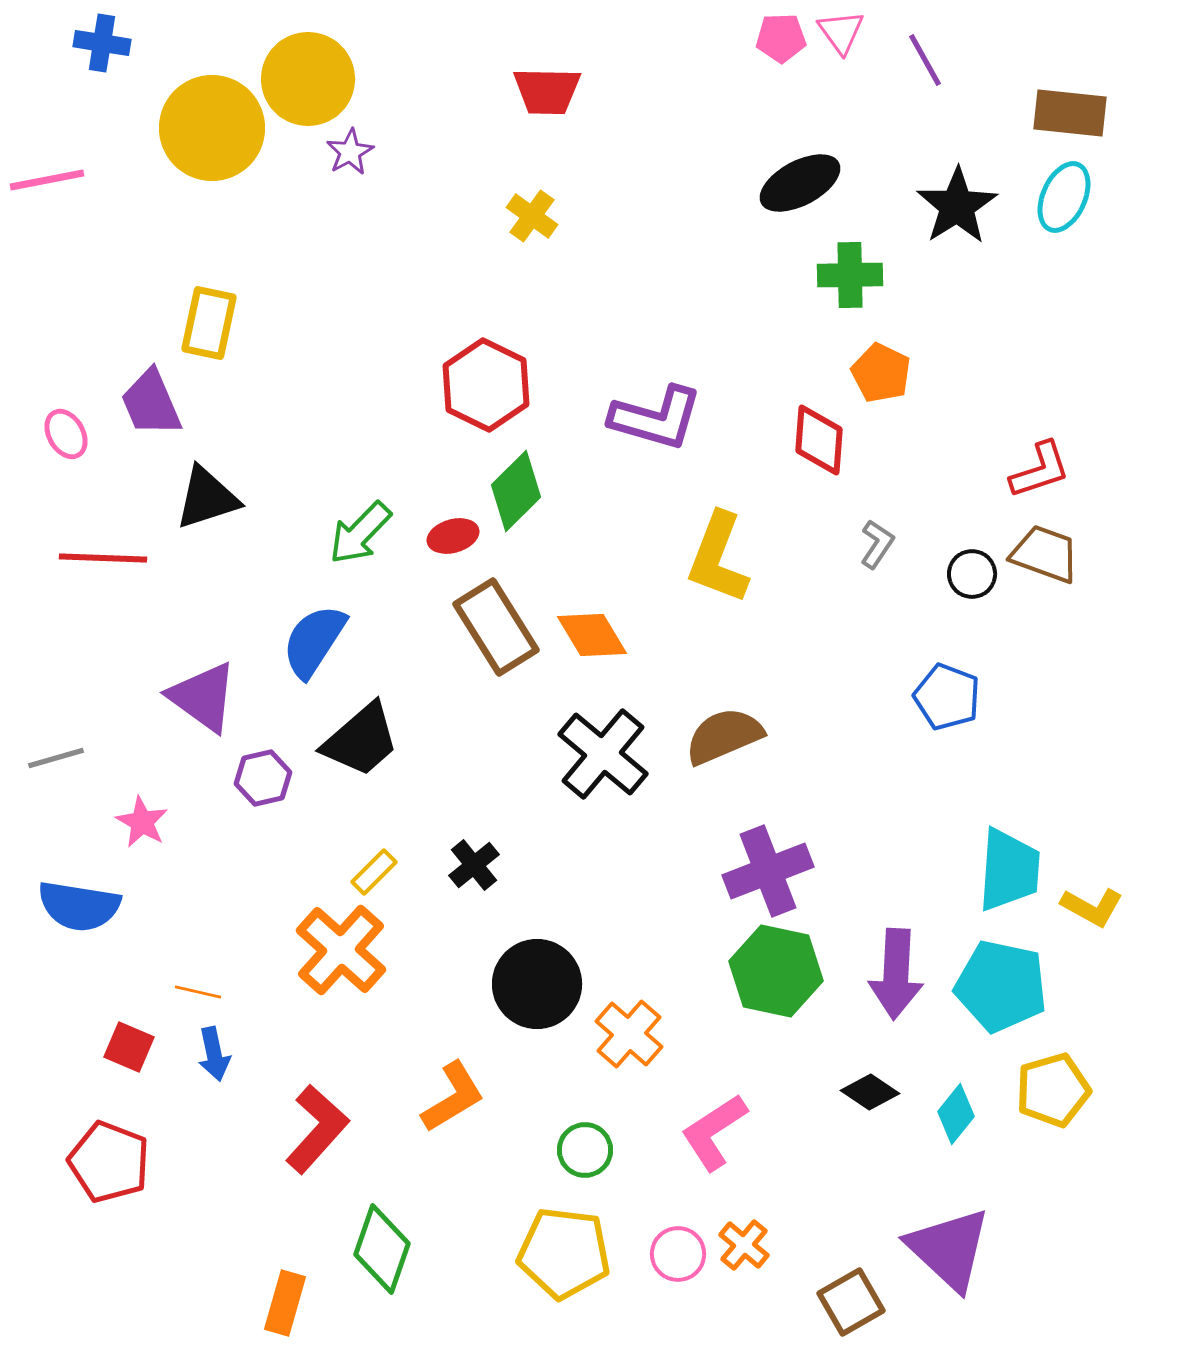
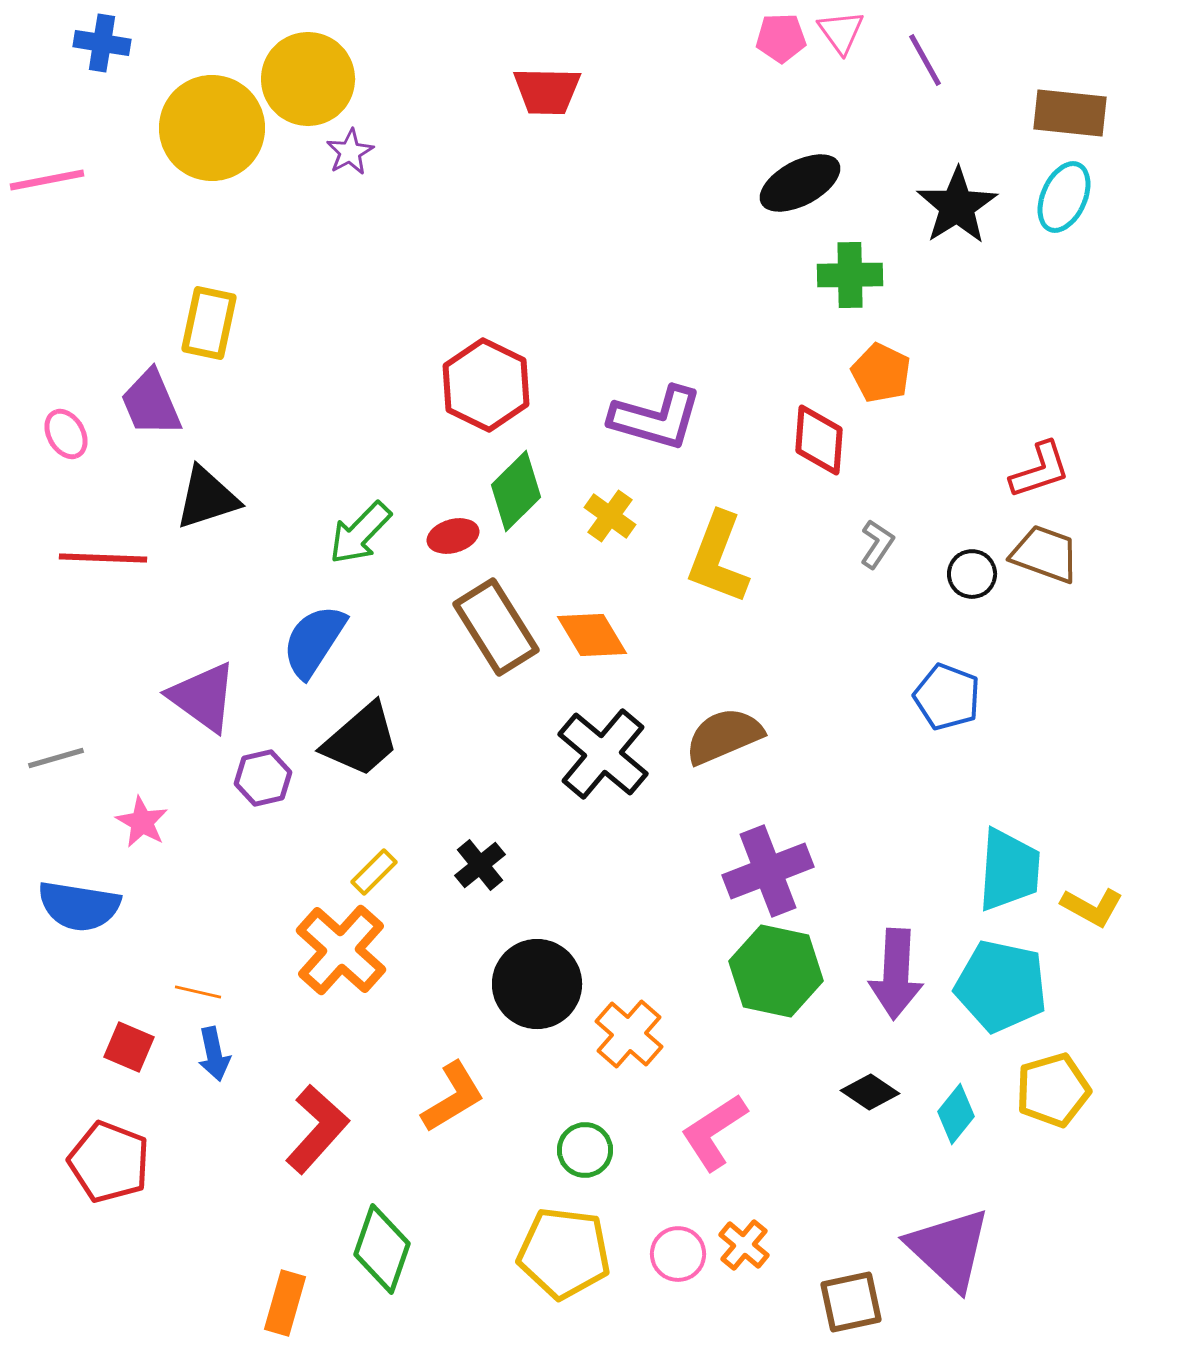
yellow cross at (532, 216): moved 78 px right, 300 px down
black cross at (474, 865): moved 6 px right
brown square at (851, 1302): rotated 18 degrees clockwise
